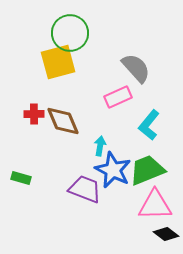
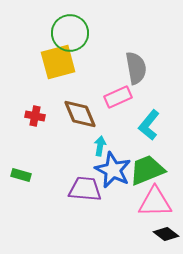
gray semicircle: rotated 32 degrees clockwise
red cross: moved 1 px right, 2 px down; rotated 12 degrees clockwise
brown diamond: moved 17 px right, 7 px up
green rectangle: moved 3 px up
purple trapezoid: rotated 16 degrees counterclockwise
pink triangle: moved 3 px up
